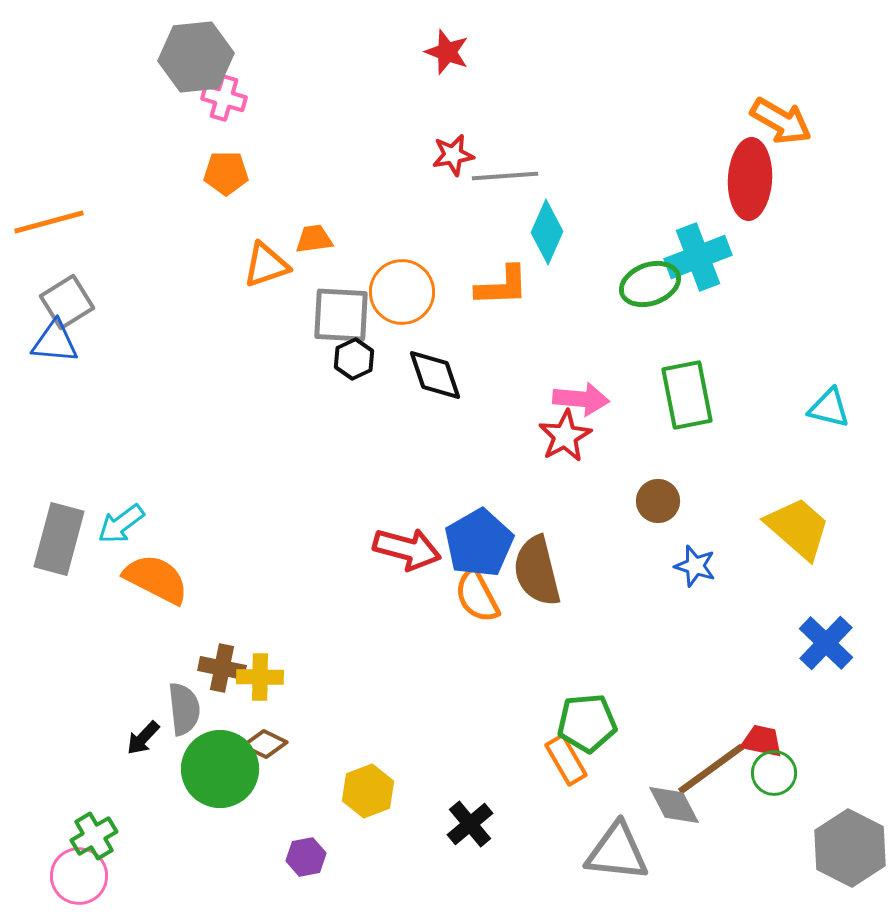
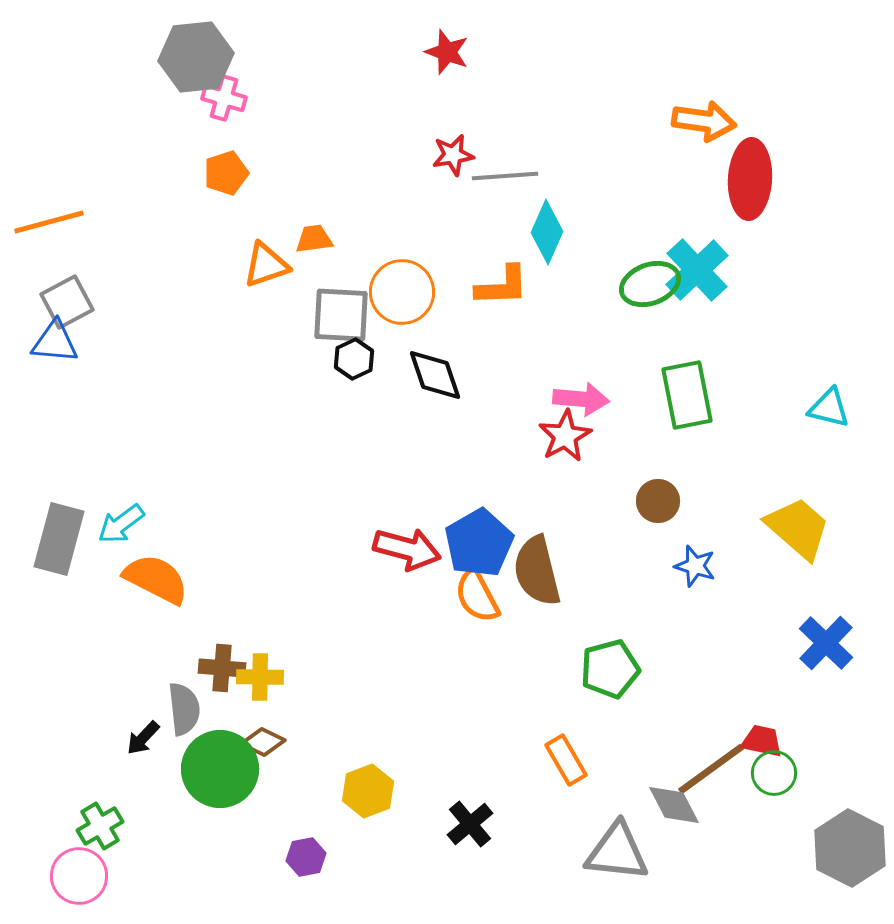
orange arrow at (781, 121): moved 77 px left; rotated 22 degrees counterclockwise
orange pentagon at (226, 173): rotated 18 degrees counterclockwise
cyan cross at (698, 257): moved 1 px left, 13 px down; rotated 22 degrees counterclockwise
gray square at (67, 302): rotated 4 degrees clockwise
brown cross at (222, 668): rotated 6 degrees counterclockwise
green pentagon at (587, 723): moved 23 px right, 54 px up; rotated 10 degrees counterclockwise
brown diamond at (265, 744): moved 2 px left, 2 px up
green cross at (94, 836): moved 6 px right, 10 px up
